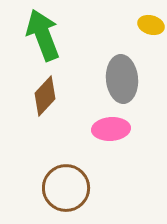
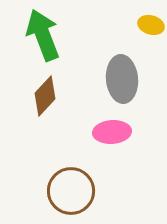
pink ellipse: moved 1 px right, 3 px down
brown circle: moved 5 px right, 3 px down
